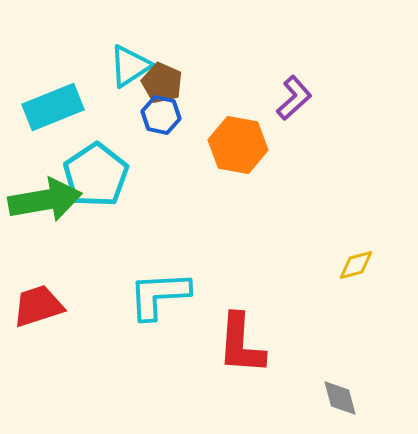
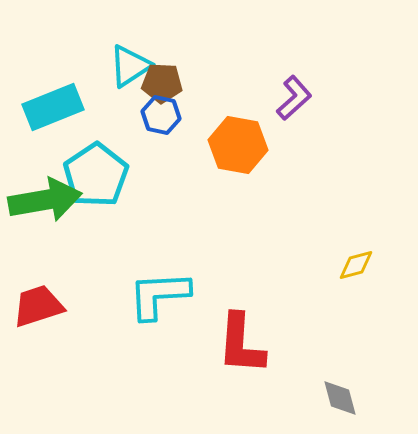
brown pentagon: rotated 21 degrees counterclockwise
